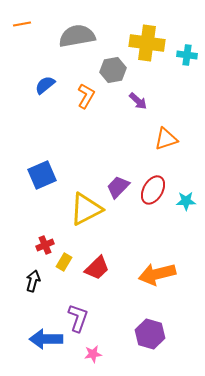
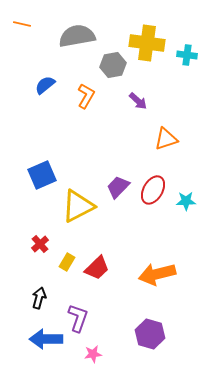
orange line: rotated 24 degrees clockwise
gray hexagon: moved 5 px up
yellow triangle: moved 8 px left, 3 px up
red cross: moved 5 px left, 1 px up; rotated 18 degrees counterclockwise
yellow rectangle: moved 3 px right
black arrow: moved 6 px right, 17 px down
